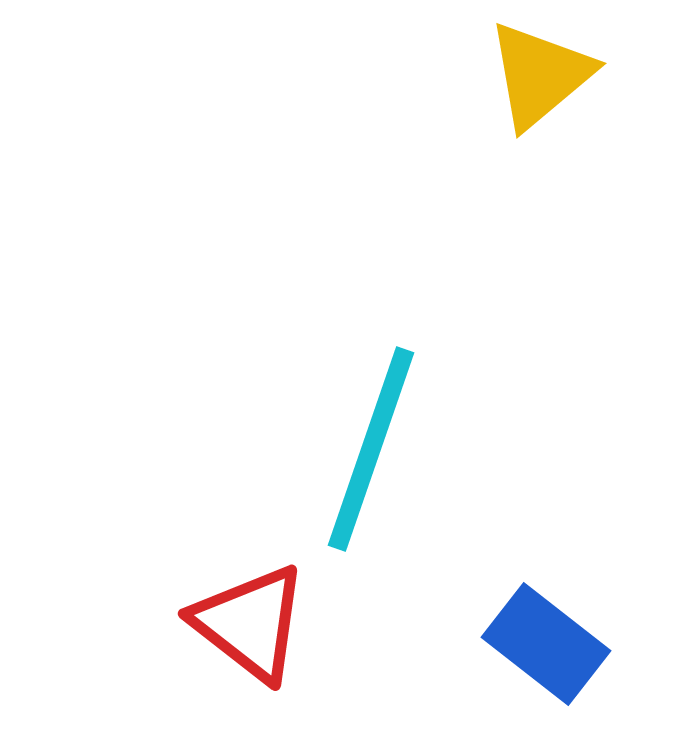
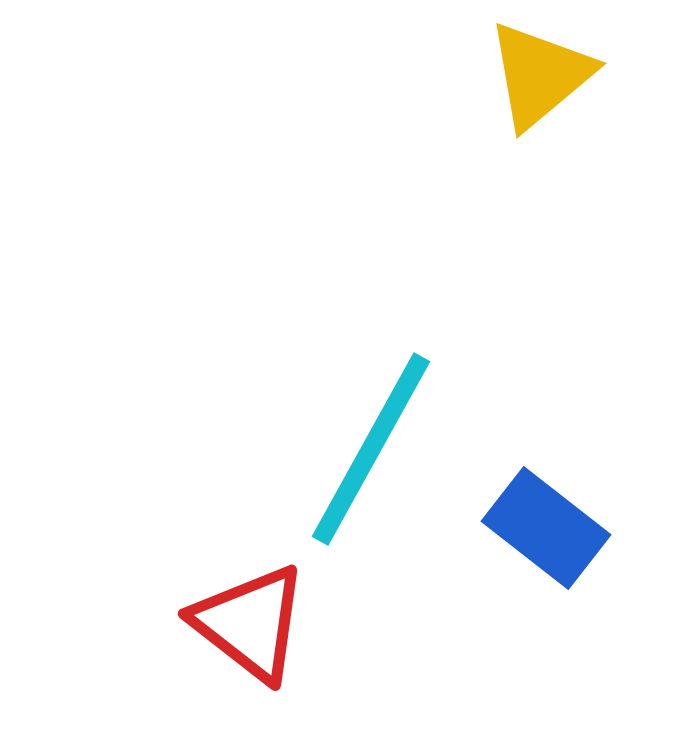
cyan line: rotated 10 degrees clockwise
blue rectangle: moved 116 px up
